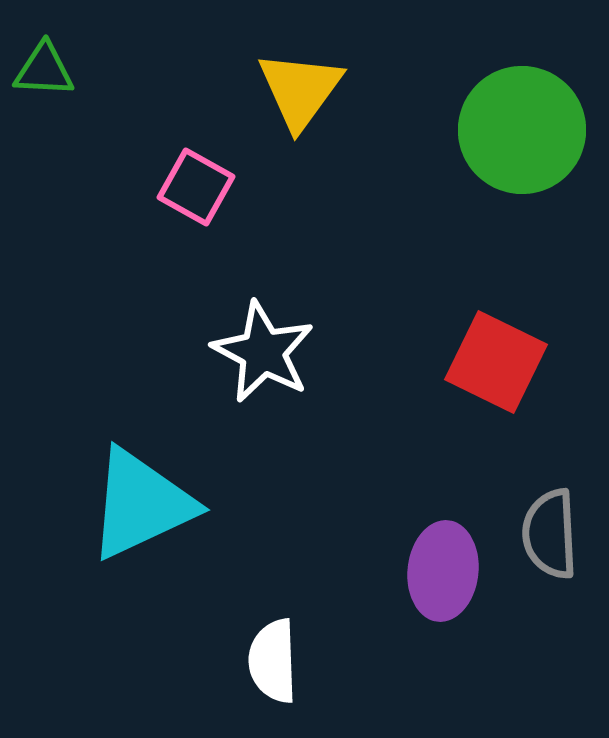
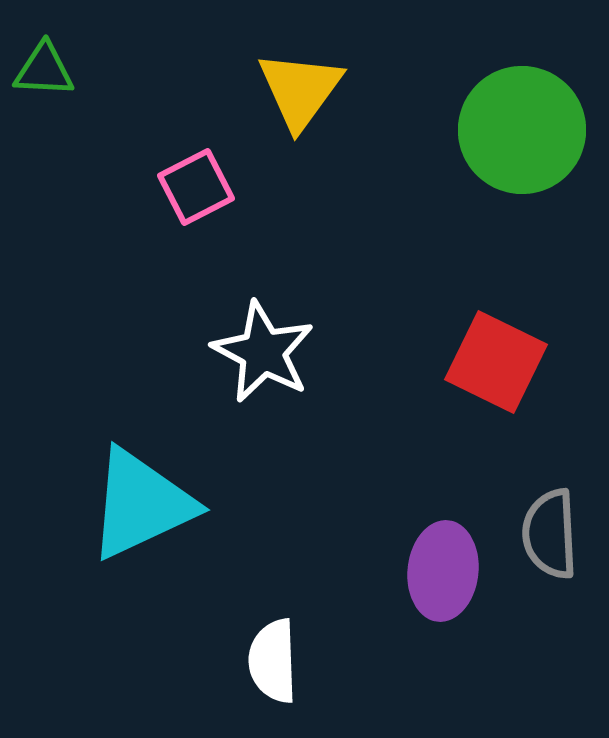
pink square: rotated 34 degrees clockwise
